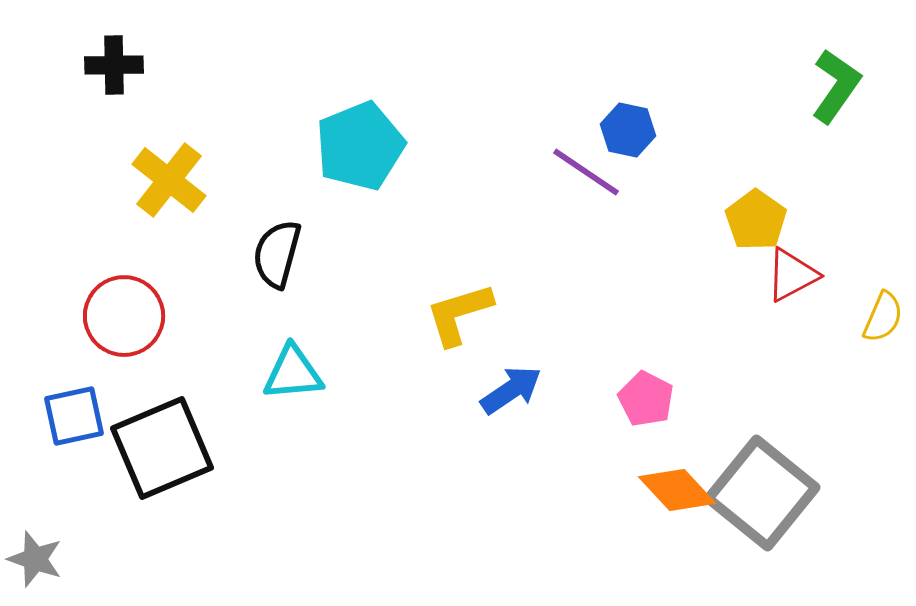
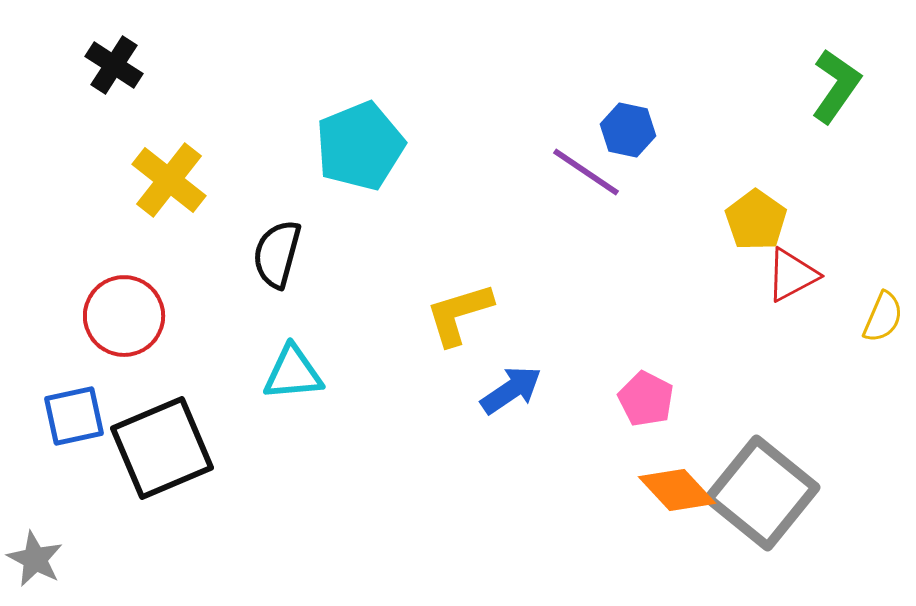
black cross: rotated 34 degrees clockwise
gray star: rotated 8 degrees clockwise
